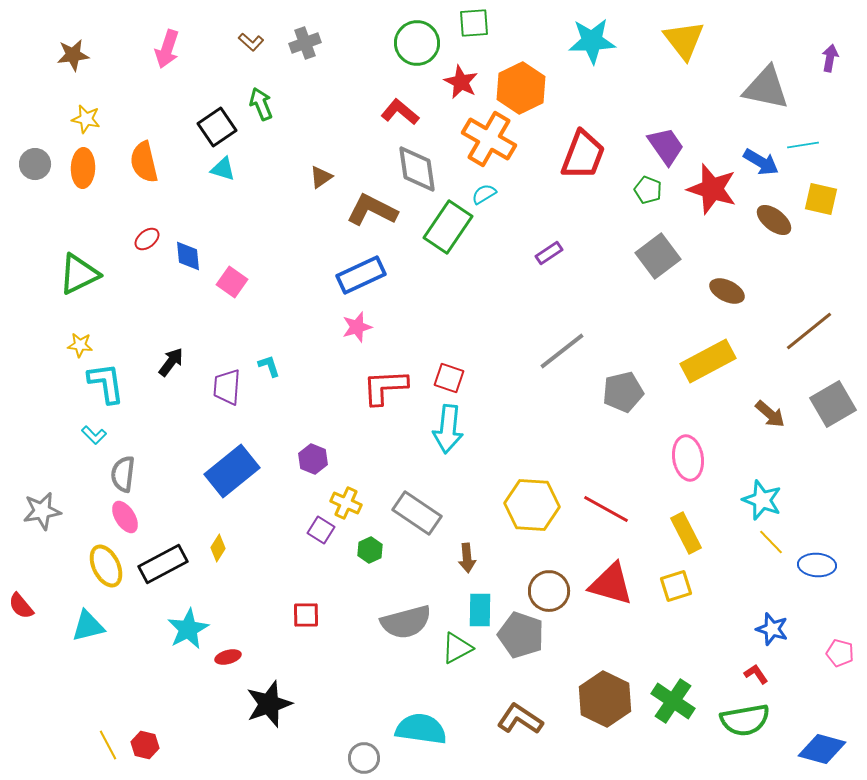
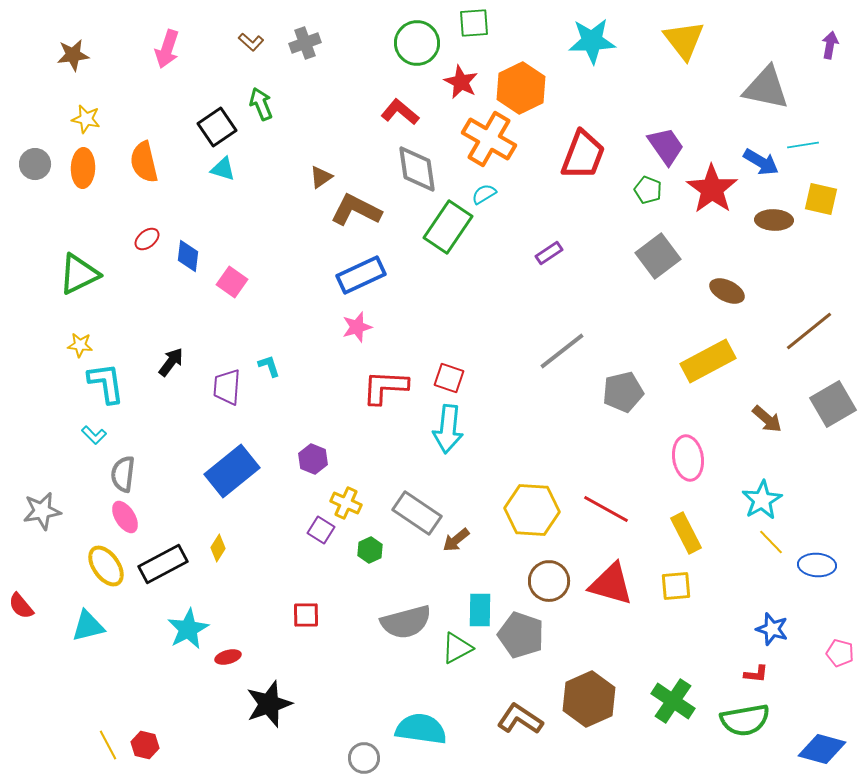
purple arrow at (830, 58): moved 13 px up
red star at (712, 189): rotated 18 degrees clockwise
brown L-shape at (372, 210): moved 16 px left
brown ellipse at (774, 220): rotated 36 degrees counterclockwise
blue diamond at (188, 256): rotated 12 degrees clockwise
red L-shape at (385, 387): rotated 6 degrees clockwise
brown arrow at (770, 414): moved 3 px left, 5 px down
cyan star at (762, 500): rotated 21 degrees clockwise
yellow hexagon at (532, 505): moved 5 px down
brown arrow at (467, 558): moved 11 px left, 18 px up; rotated 56 degrees clockwise
yellow ellipse at (106, 566): rotated 9 degrees counterclockwise
yellow square at (676, 586): rotated 12 degrees clockwise
brown circle at (549, 591): moved 10 px up
red L-shape at (756, 674): rotated 130 degrees clockwise
brown hexagon at (605, 699): moved 16 px left; rotated 10 degrees clockwise
